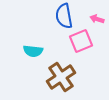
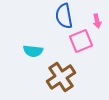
pink arrow: moved 2 px down; rotated 120 degrees counterclockwise
